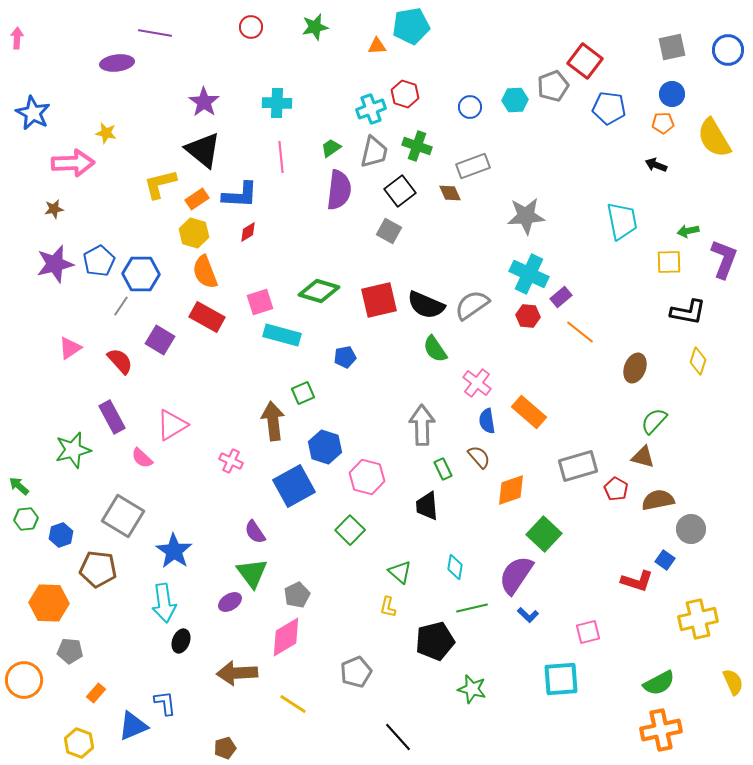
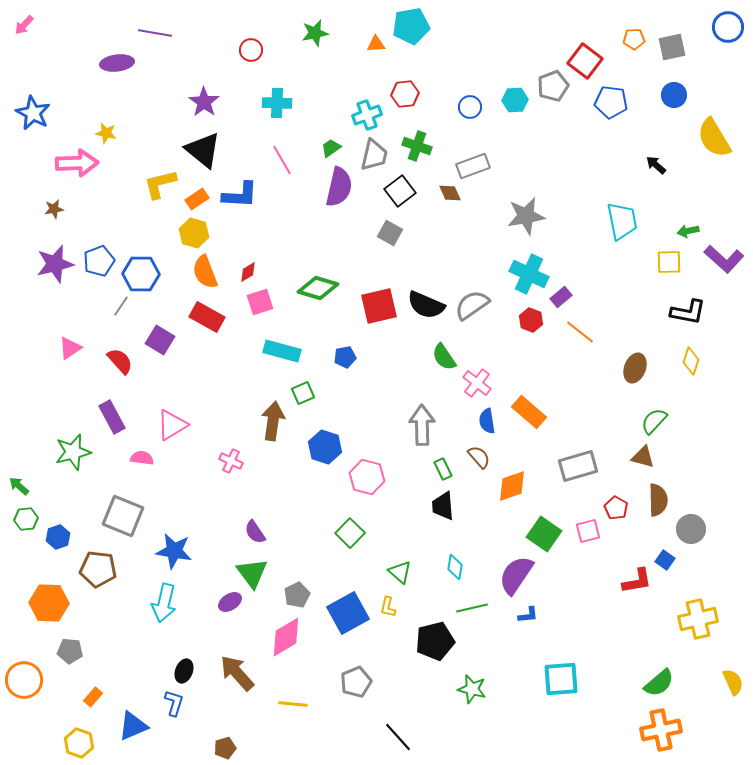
red circle at (251, 27): moved 23 px down
green star at (315, 27): moved 6 px down
pink arrow at (17, 38): moved 7 px right, 13 px up; rotated 140 degrees counterclockwise
orange triangle at (377, 46): moved 1 px left, 2 px up
blue circle at (728, 50): moved 23 px up
red hexagon at (405, 94): rotated 24 degrees counterclockwise
blue circle at (672, 94): moved 2 px right, 1 px down
blue pentagon at (609, 108): moved 2 px right, 6 px up
cyan cross at (371, 109): moved 4 px left, 6 px down
orange pentagon at (663, 123): moved 29 px left, 84 px up
gray trapezoid at (374, 152): moved 3 px down
pink line at (281, 157): moved 1 px right, 3 px down; rotated 24 degrees counterclockwise
pink arrow at (73, 163): moved 4 px right
black arrow at (656, 165): rotated 20 degrees clockwise
purple semicircle at (339, 190): moved 3 px up; rotated 6 degrees clockwise
gray star at (526, 216): rotated 6 degrees counterclockwise
gray square at (389, 231): moved 1 px right, 2 px down
red diamond at (248, 232): moved 40 px down
purple L-shape at (724, 259): rotated 111 degrees clockwise
blue pentagon at (99, 261): rotated 8 degrees clockwise
green diamond at (319, 291): moved 1 px left, 3 px up
red square at (379, 300): moved 6 px down
red hexagon at (528, 316): moved 3 px right, 4 px down; rotated 15 degrees clockwise
cyan rectangle at (282, 335): moved 16 px down
green semicircle at (435, 349): moved 9 px right, 8 px down
yellow diamond at (698, 361): moved 7 px left
brown arrow at (273, 421): rotated 15 degrees clockwise
green star at (73, 450): moved 2 px down
pink semicircle at (142, 458): rotated 145 degrees clockwise
blue square at (294, 486): moved 54 px right, 127 px down
red pentagon at (616, 489): moved 19 px down
orange diamond at (511, 490): moved 1 px right, 4 px up
brown semicircle at (658, 500): rotated 100 degrees clockwise
black trapezoid at (427, 506): moved 16 px right
gray square at (123, 516): rotated 9 degrees counterclockwise
green square at (350, 530): moved 3 px down
green square at (544, 534): rotated 8 degrees counterclockwise
blue hexagon at (61, 535): moved 3 px left, 2 px down
blue star at (174, 551): rotated 24 degrees counterclockwise
red L-shape at (637, 581): rotated 28 degrees counterclockwise
cyan arrow at (164, 603): rotated 21 degrees clockwise
blue L-shape at (528, 615): rotated 50 degrees counterclockwise
pink square at (588, 632): moved 101 px up
black ellipse at (181, 641): moved 3 px right, 30 px down
gray pentagon at (356, 672): moved 10 px down
brown arrow at (237, 673): rotated 51 degrees clockwise
green semicircle at (659, 683): rotated 12 degrees counterclockwise
orange rectangle at (96, 693): moved 3 px left, 4 px down
blue L-shape at (165, 703): moved 9 px right; rotated 24 degrees clockwise
yellow line at (293, 704): rotated 28 degrees counterclockwise
